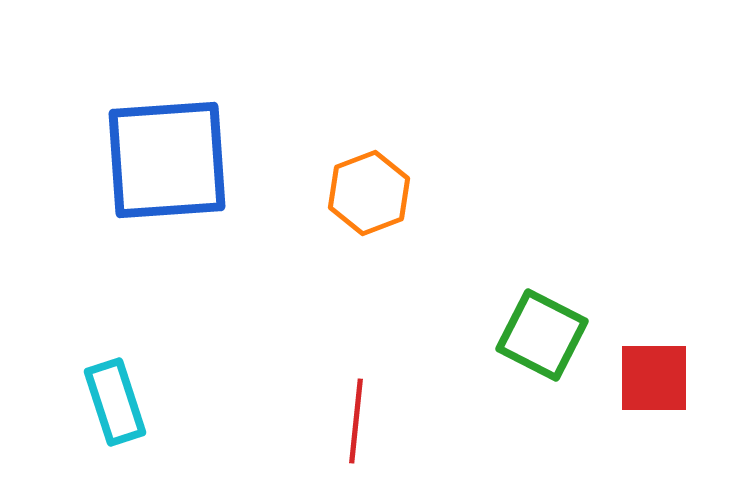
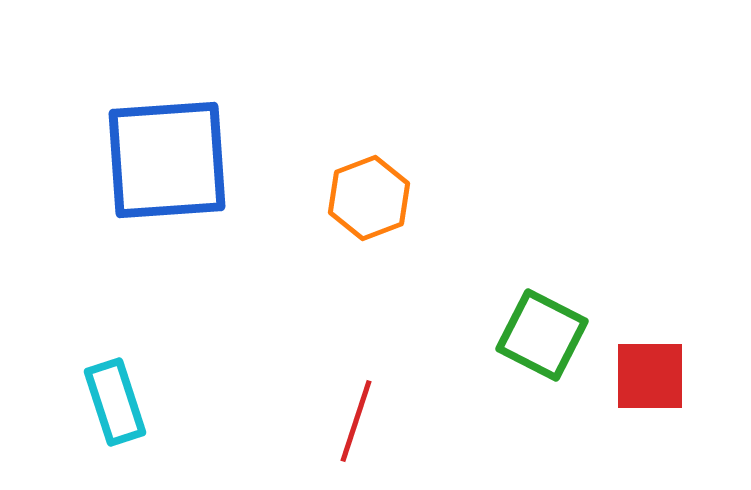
orange hexagon: moved 5 px down
red square: moved 4 px left, 2 px up
red line: rotated 12 degrees clockwise
